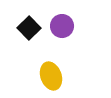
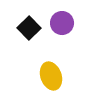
purple circle: moved 3 px up
